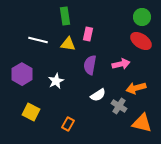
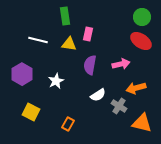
yellow triangle: moved 1 px right
